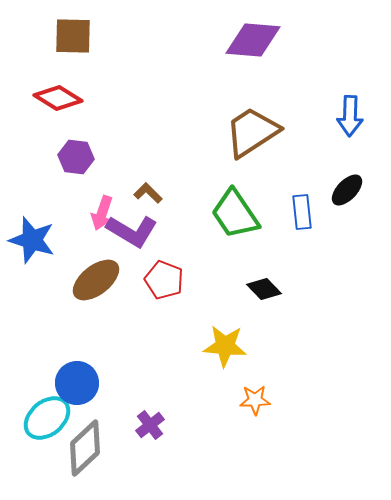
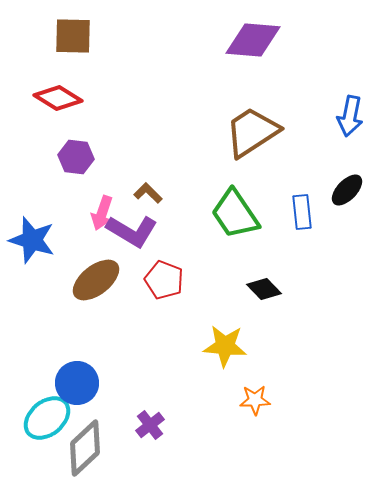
blue arrow: rotated 9 degrees clockwise
